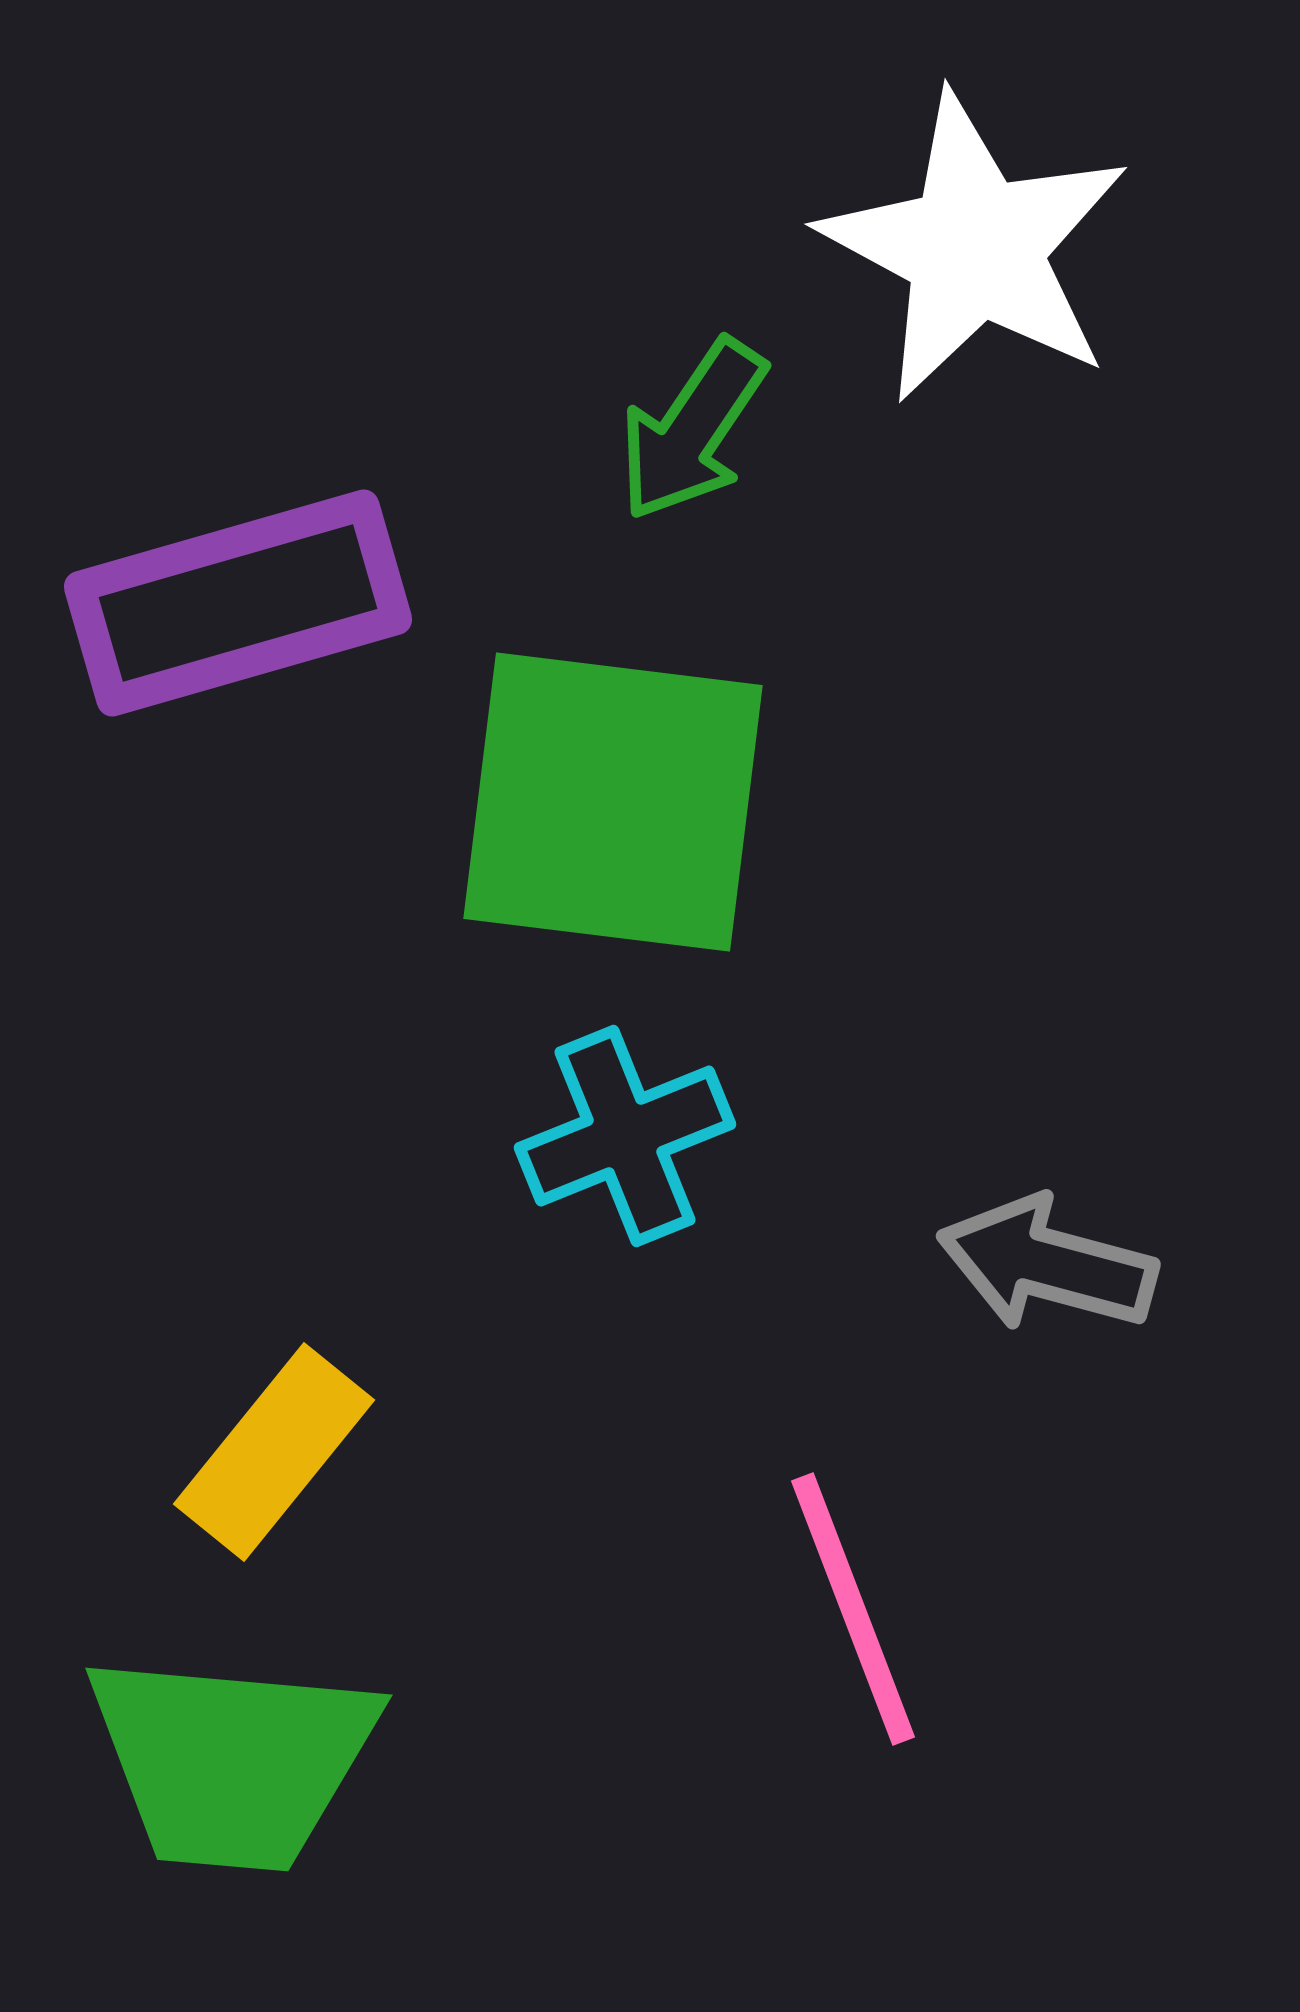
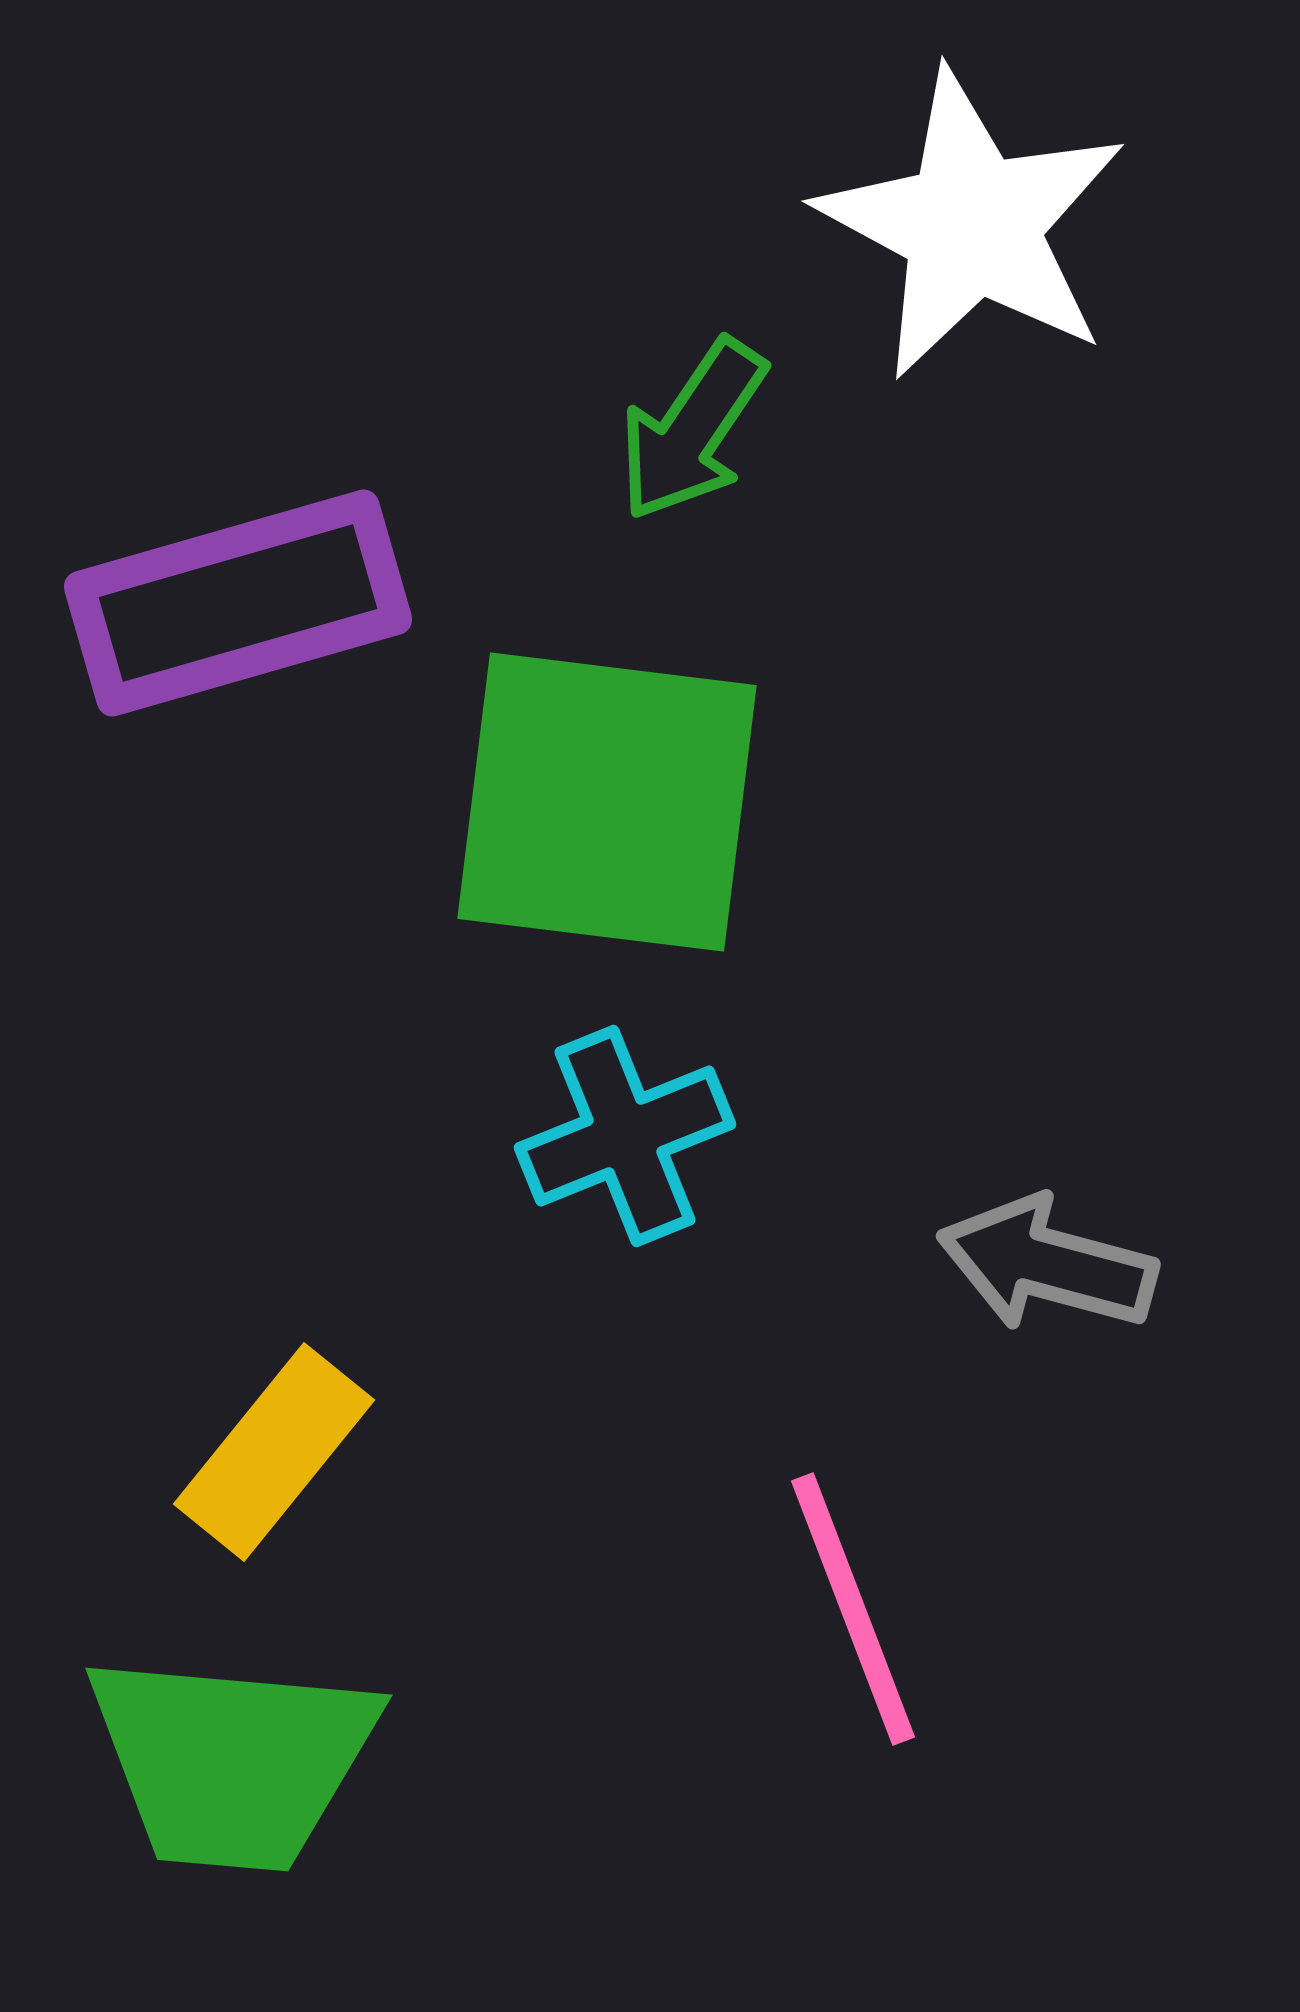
white star: moved 3 px left, 23 px up
green square: moved 6 px left
